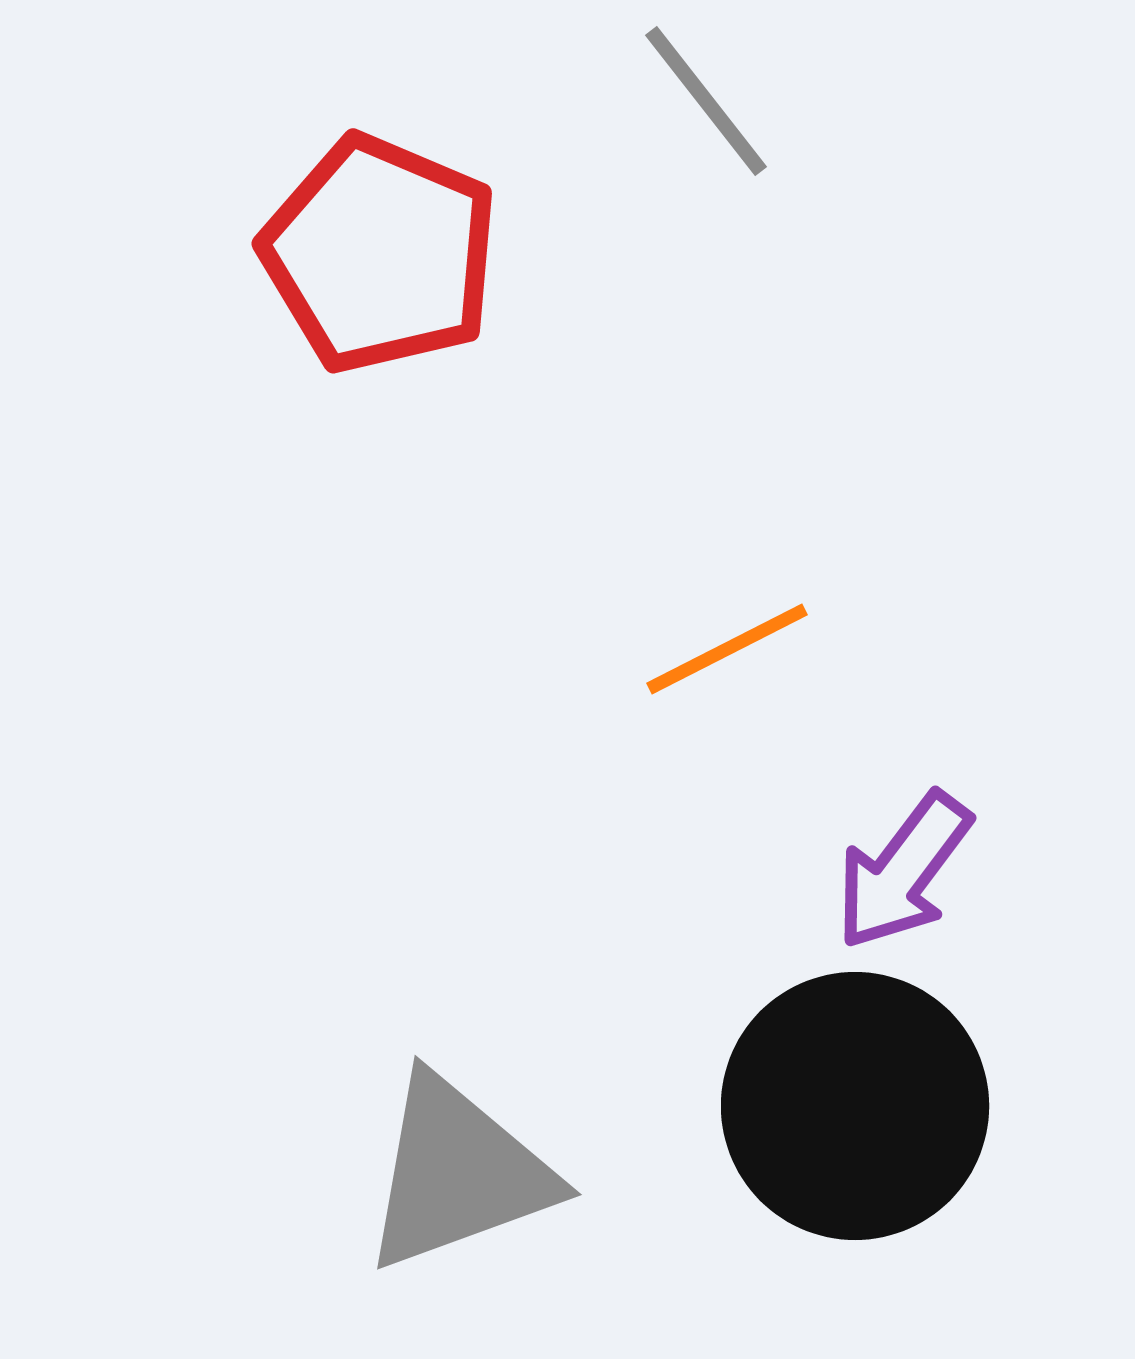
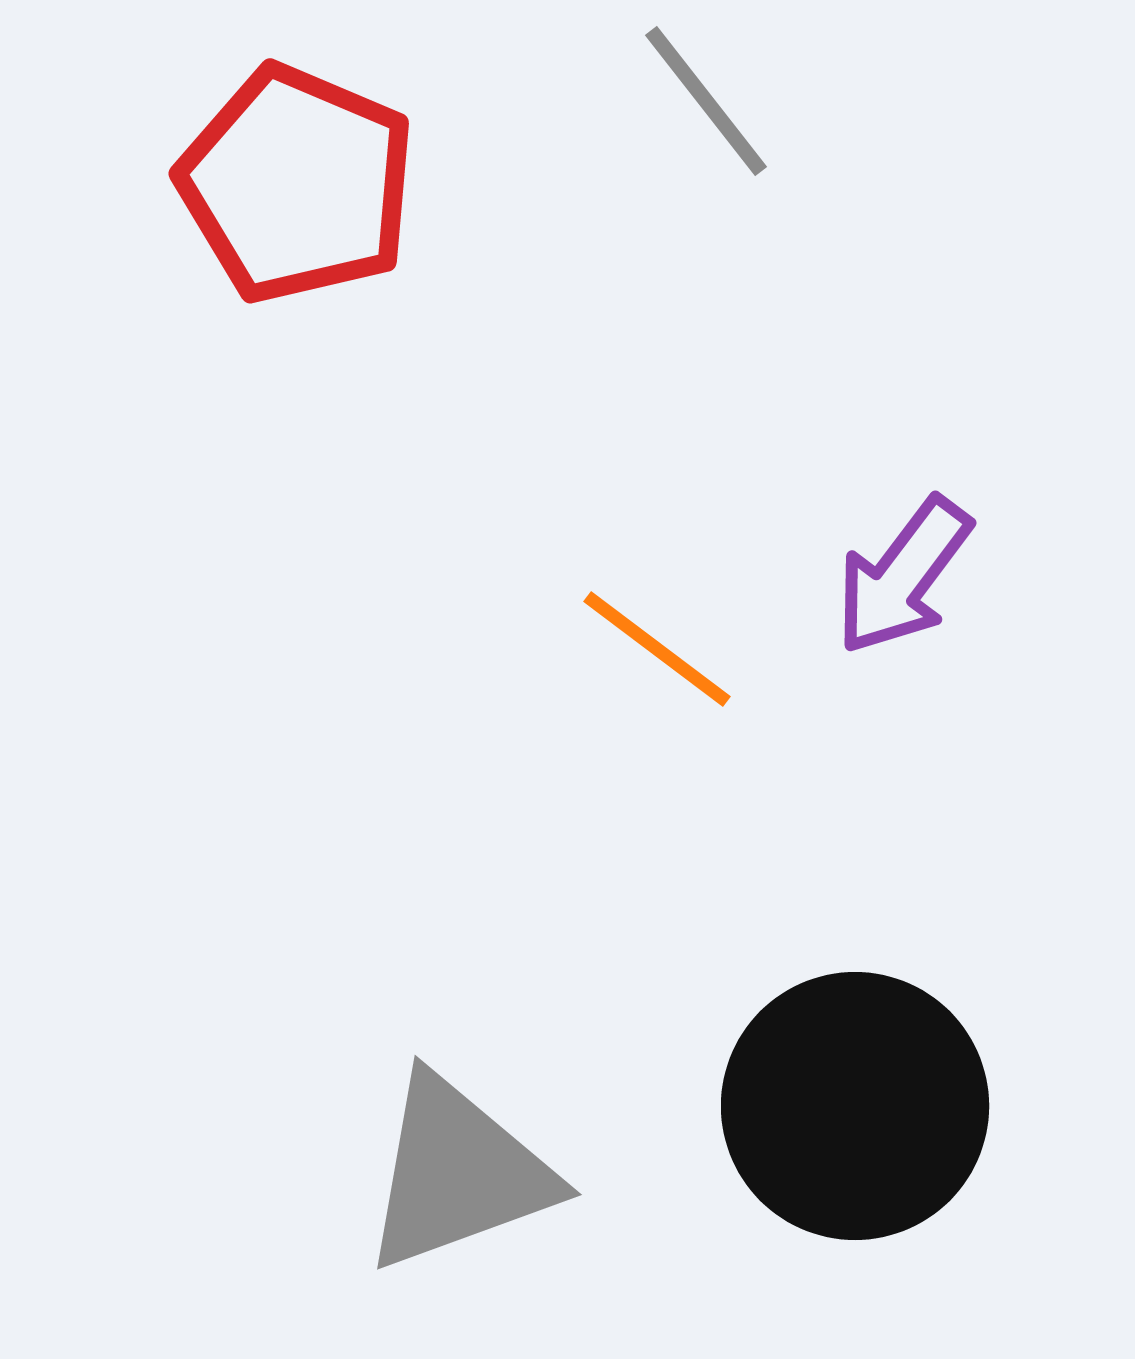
red pentagon: moved 83 px left, 70 px up
orange line: moved 70 px left; rotated 64 degrees clockwise
purple arrow: moved 295 px up
